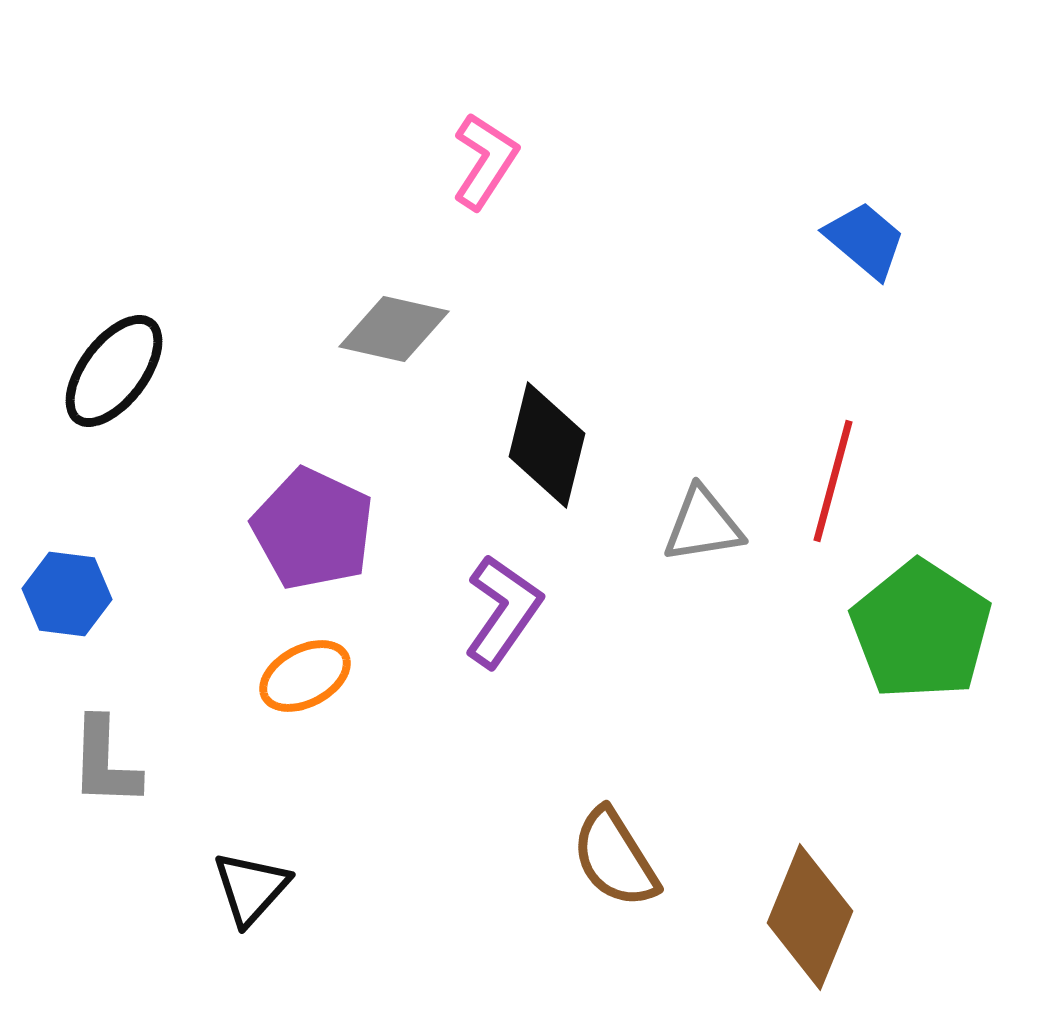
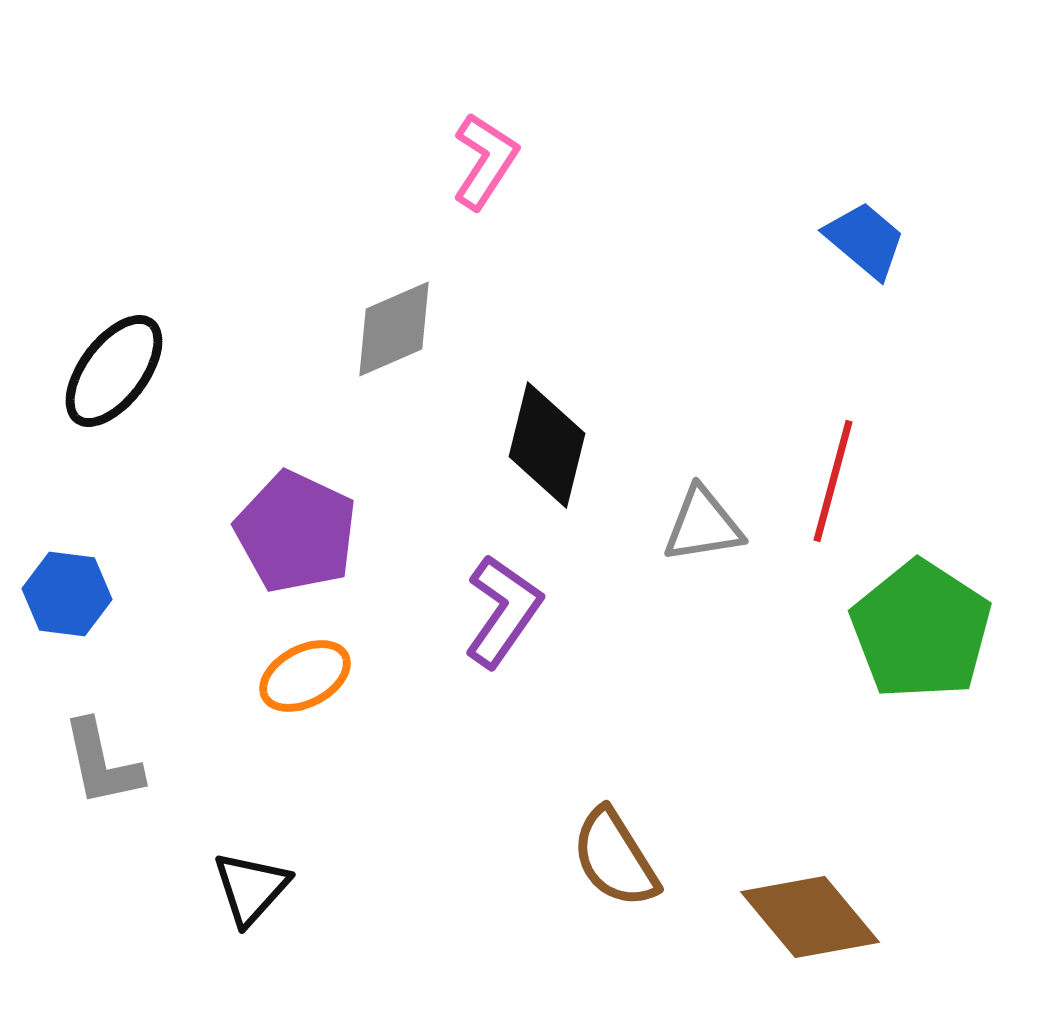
gray diamond: rotated 36 degrees counterclockwise
purple pentagon: moved 17 px left, 3 px down
gray L-shape: moved 3 px left, 1 px down; rotated 14 degrees counterclockwise
brown diamond: rotated 62 degrees counterclockwise
